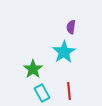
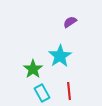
purple semicircle: moved 1 px left, 5 px up; rotated 48 degrees clockwise
cyan star: moved 4 px left, 4 px down
